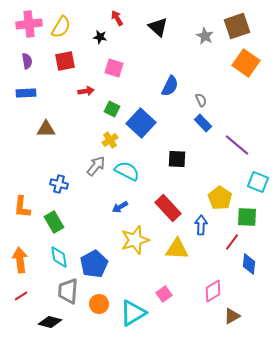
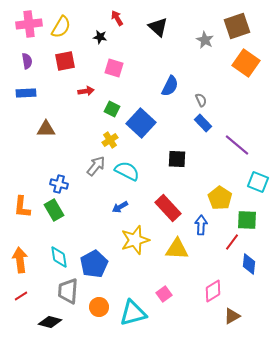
gray star at (205, 36): moved 4 px down
green square at (247, 217): moved 3 px down
green rectangle at (54, 222): moved 12 px up
orange circle at (99, 304): moved 3 px down
cyan triangle at (133, 313): rotated 16 degrees clockwise
